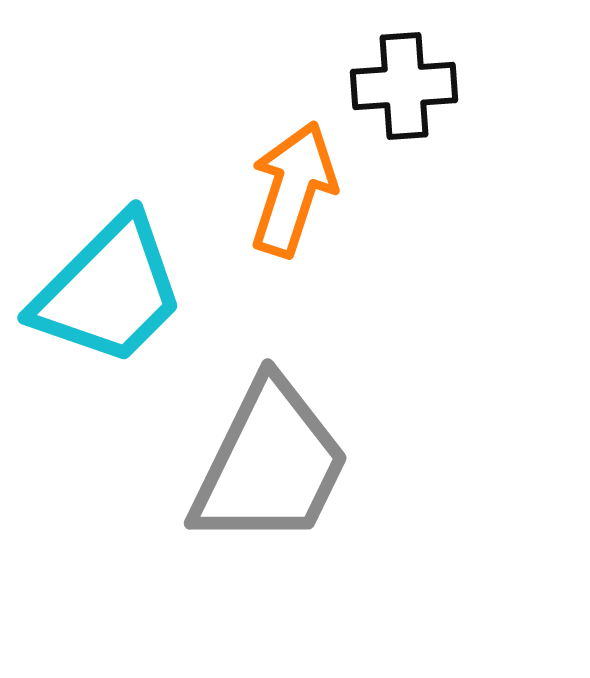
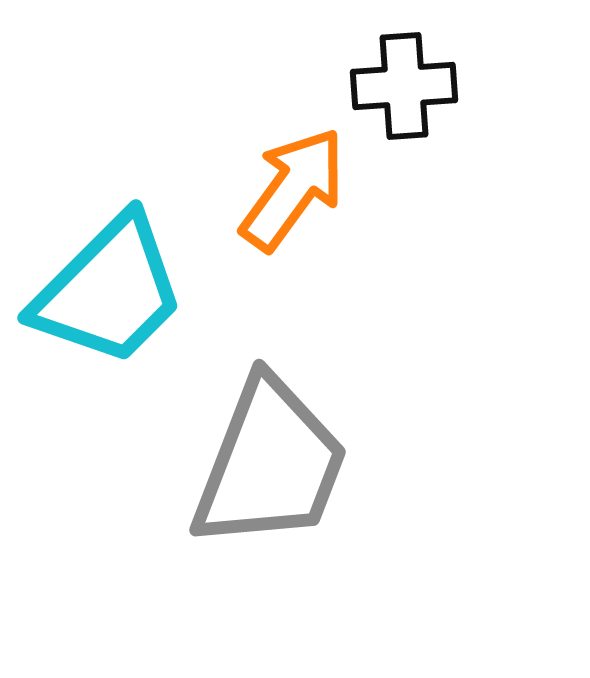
orange arrow: rotated 18 degrees clockwise
gray trapezoid: rotated 5 degrees counterclockwise
